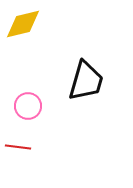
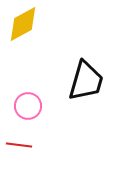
yellow diamond: rotated 15 degrees counterclockwise
red line: moved 1 px right, 2 px up
